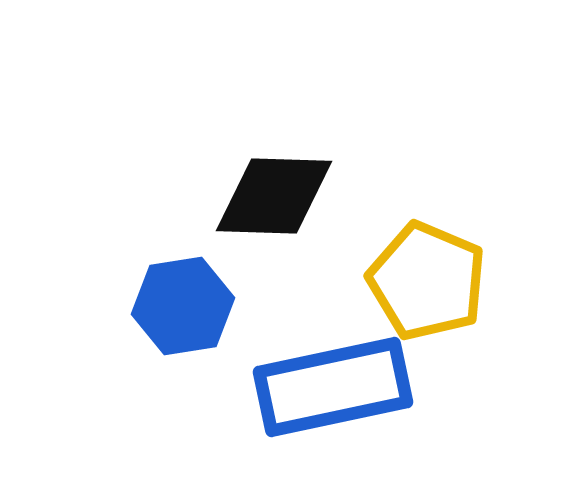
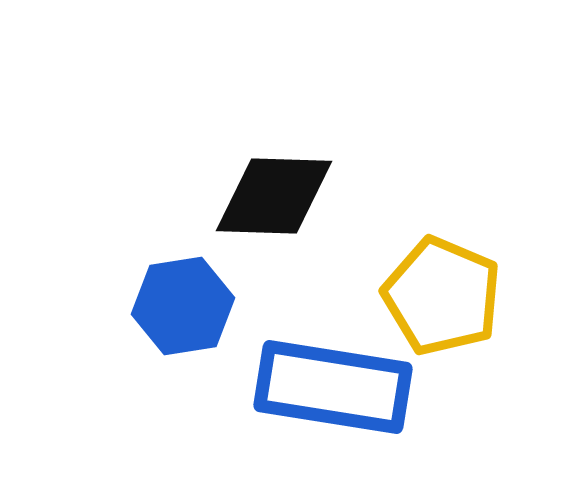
yellow pentagon: moved 15 px right, 15 px down
blue rectangle: rotated 21 degrees clockwise
